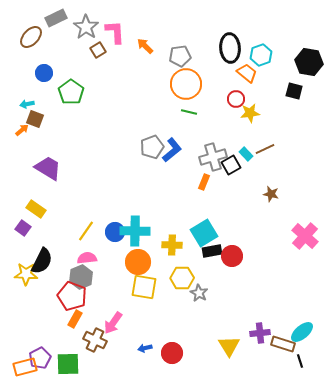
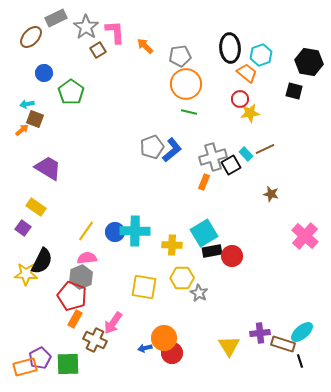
red circle at (236, 99): moved 4 px right
yellow rectangle at (36, 209): moved 2 px up
orange circle at (138, 262): moved 26 px right, 76 px down
